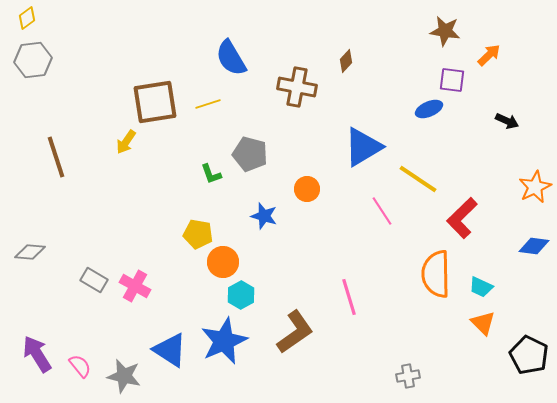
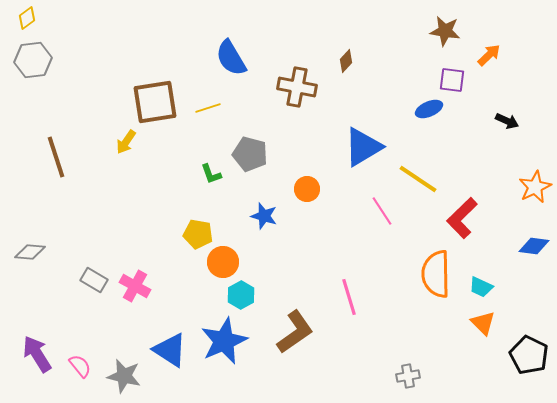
yellow line at (208, 104): moved 4 px down
